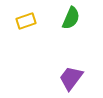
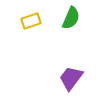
yellow rectangle: moved 5 px right
